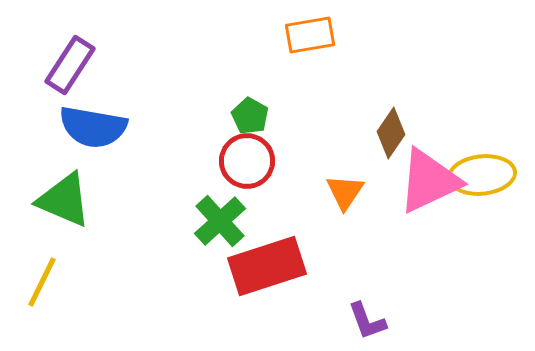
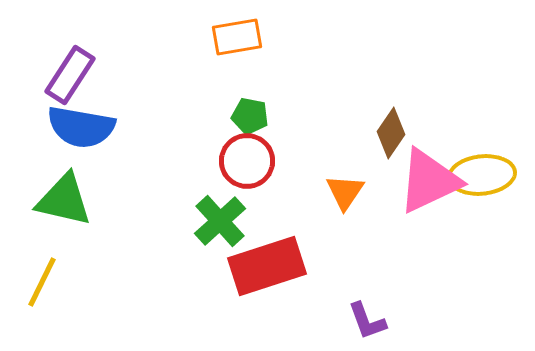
orange rectangle: moved 73 px left, 2 px down
purple rectangle: moved 10 px down
green pentagon: rotated 18 degrees counterclockwise
blue semicircle: moved 12 px left
green triangle: rotated 10 degrees counterclockwise
